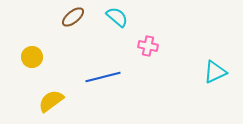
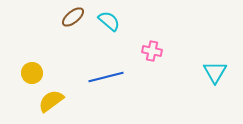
cyan semicircle: moved 8 px left, 4 px down
pink cross: moved 4 px right, 5 px down
yellow circle: moved 16 px down
cyan triangle: rotated 35 degrees counterclockwise
blue line: moved 3 px right
